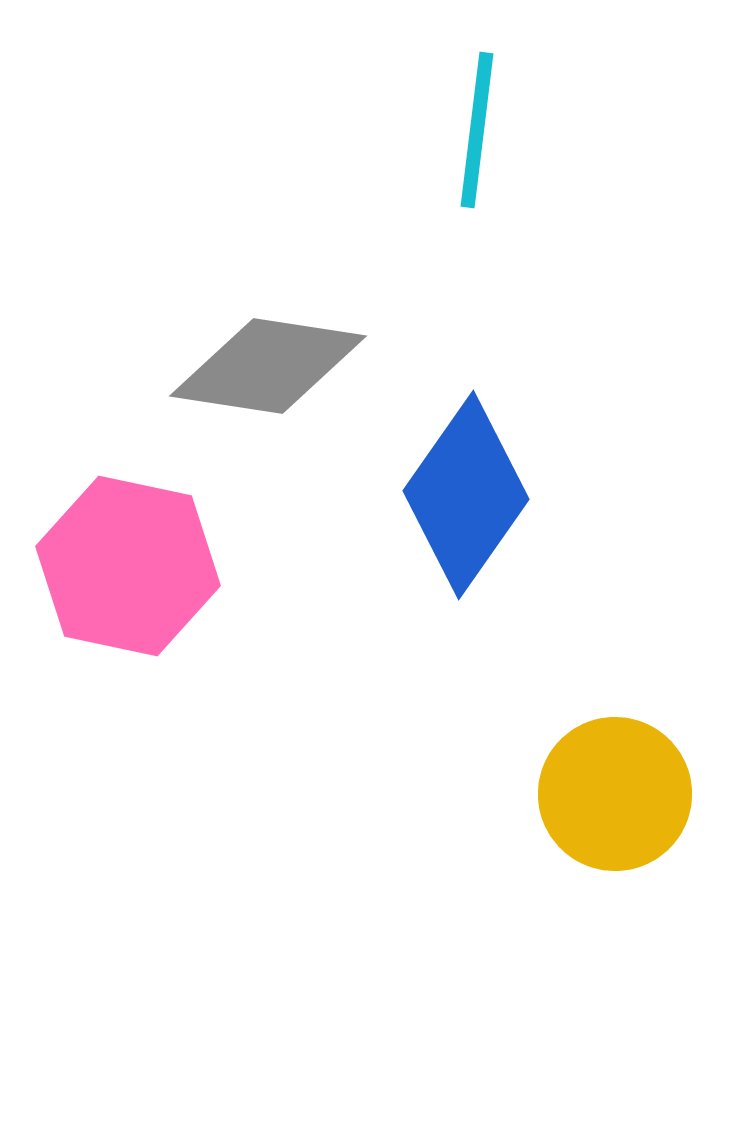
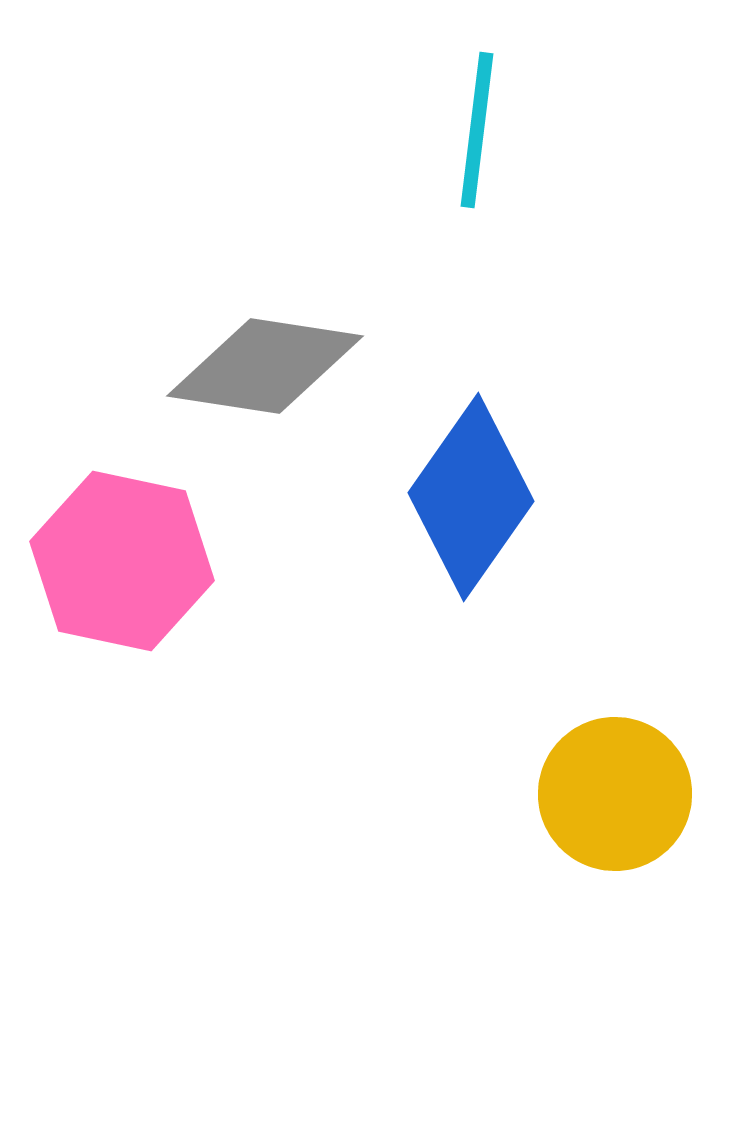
gray diamond: moved 3 px left
blue diamond: moved 5 px right, 2 px down
pink hexagon: moved 6 px left, 5 px up
